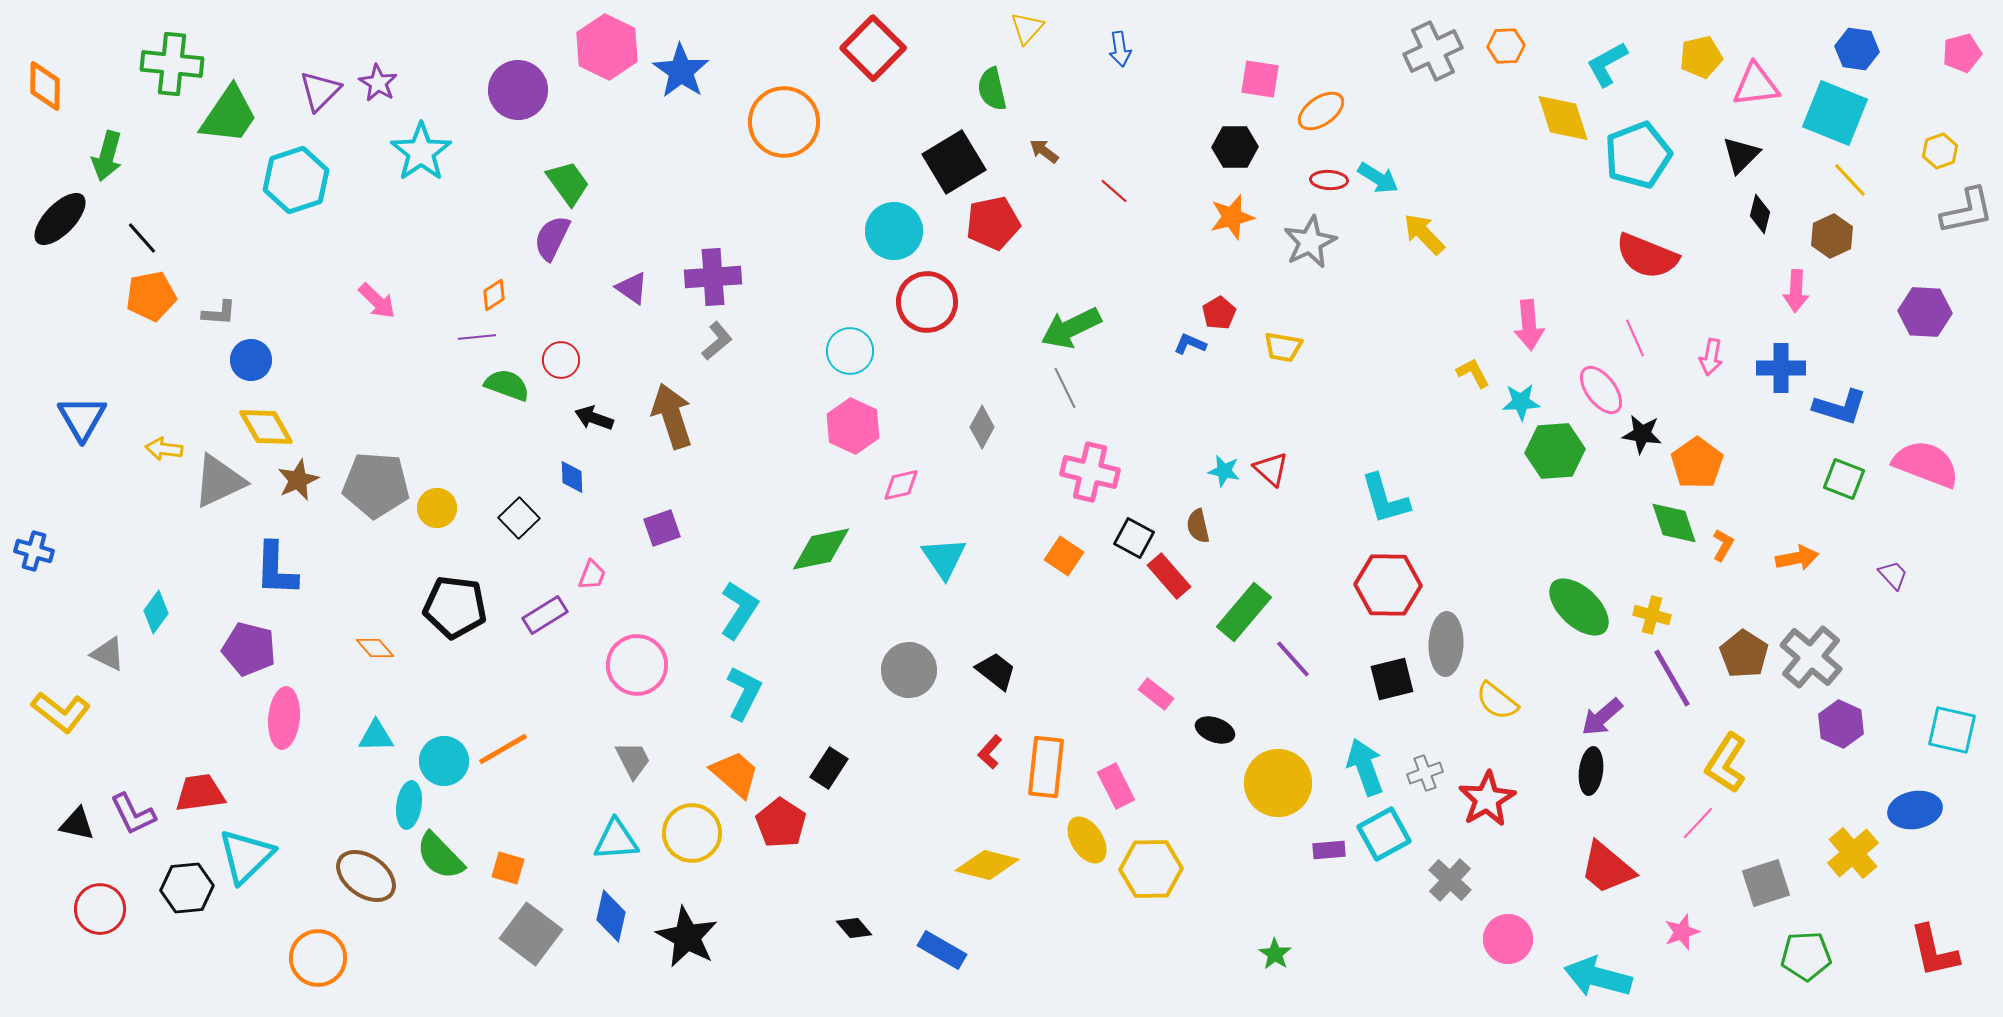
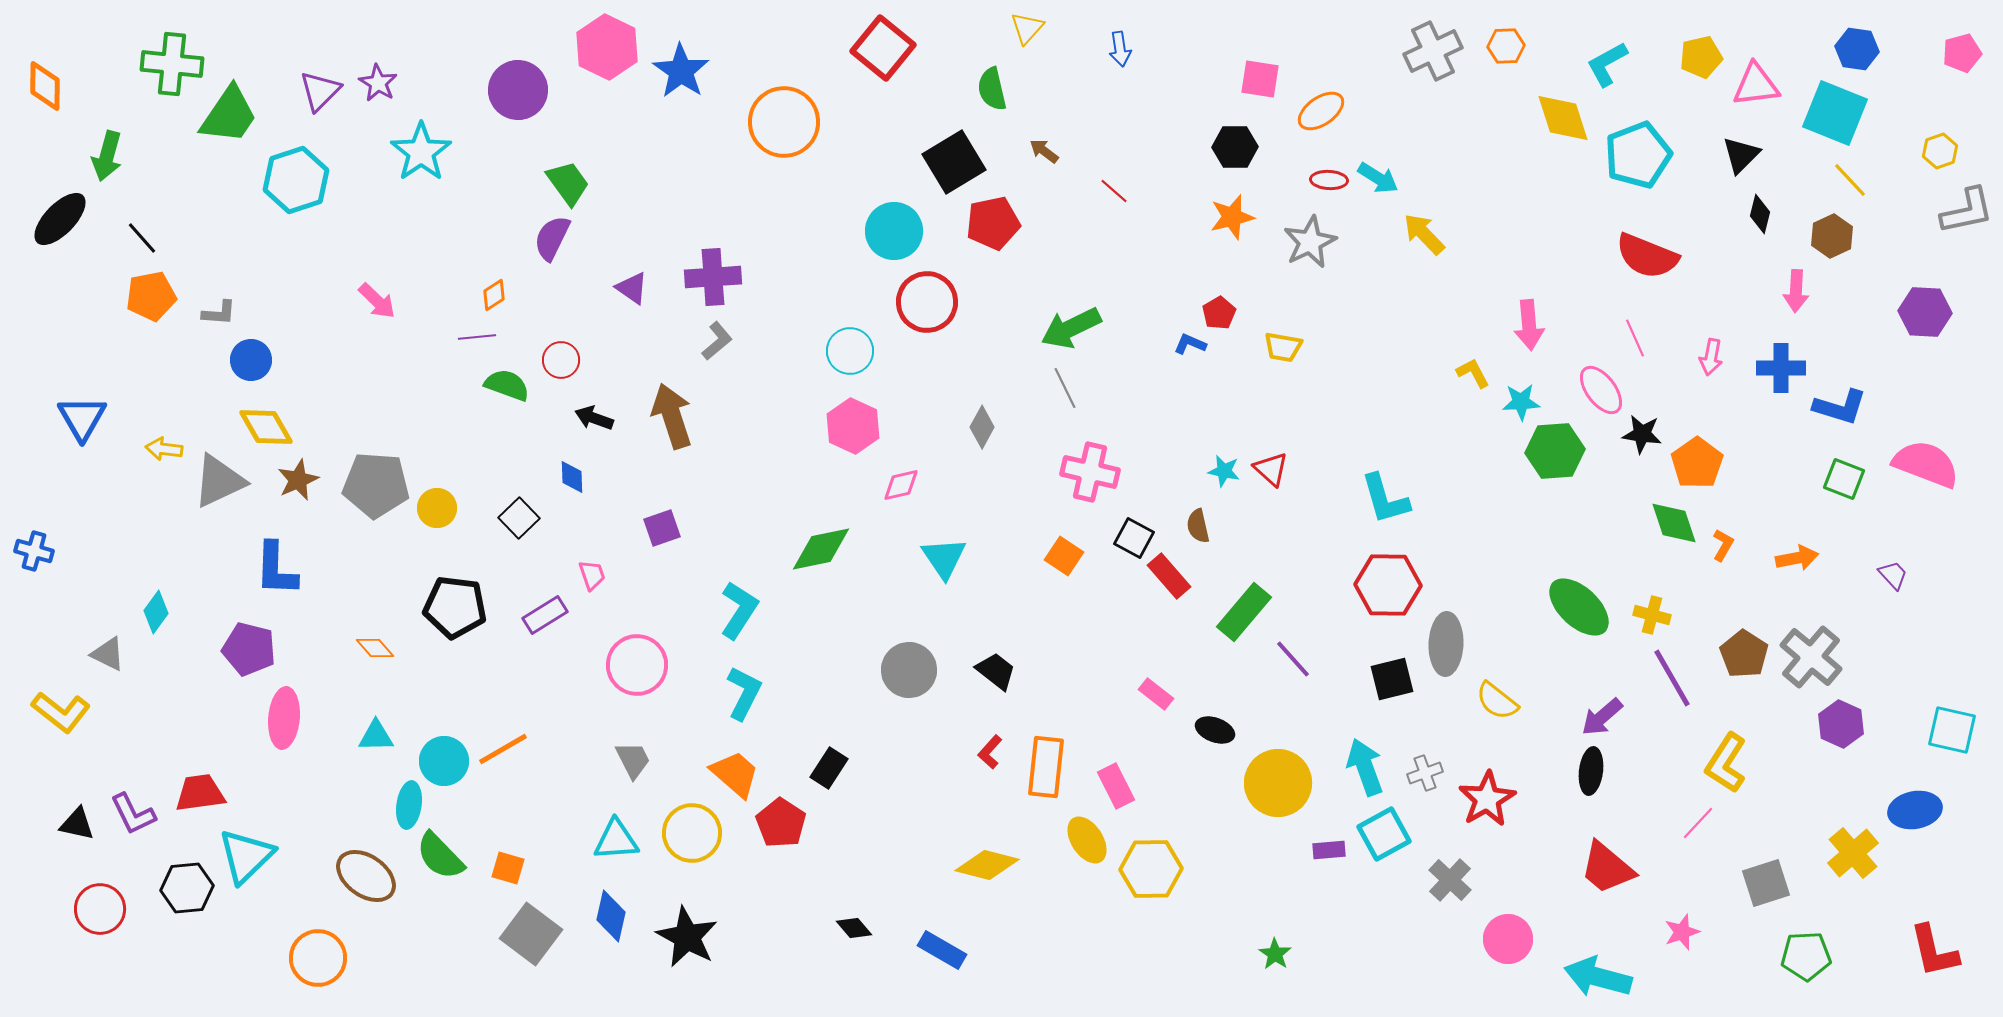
red square at (873, 48): moved 10 px right; rotated 6 degrees counterclockwise
pink trapezoid at (592, 575): rotated 40 degrees counterclockwise
